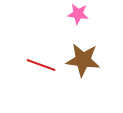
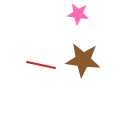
red line: rotated 8 degrees counterclockwise
